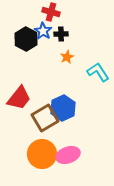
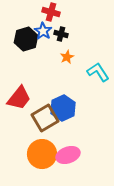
black cross: rotated 16 degrees clockwise
black hexagon: rotated 15 degrees clockwise
